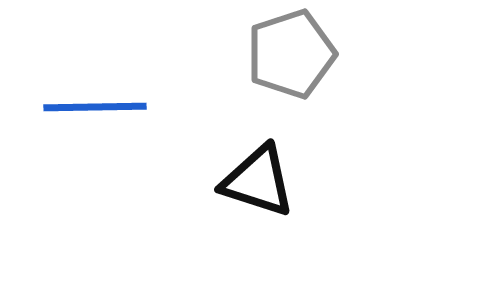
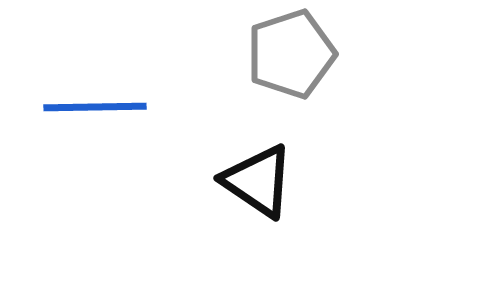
black triangle: rotated 16 degrees clockwise
